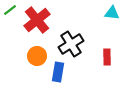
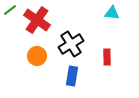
red cross: rotated 16 degrees counterclockwise
blue rectangle: moved 14 px right, 4 px down
